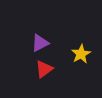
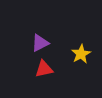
red triangle: rotated 24 degrees clockwise
